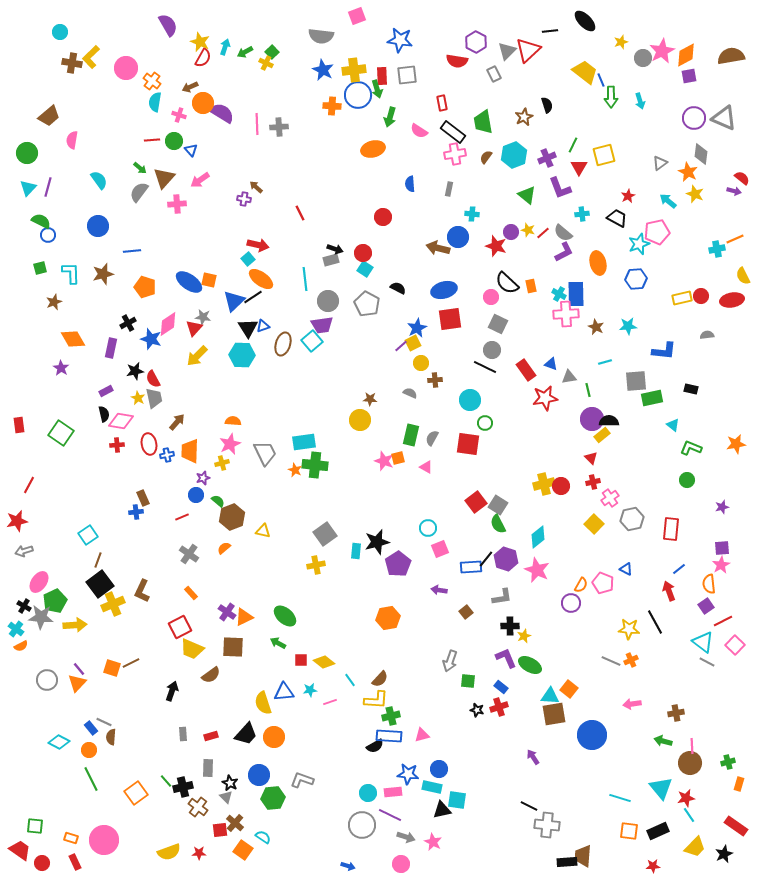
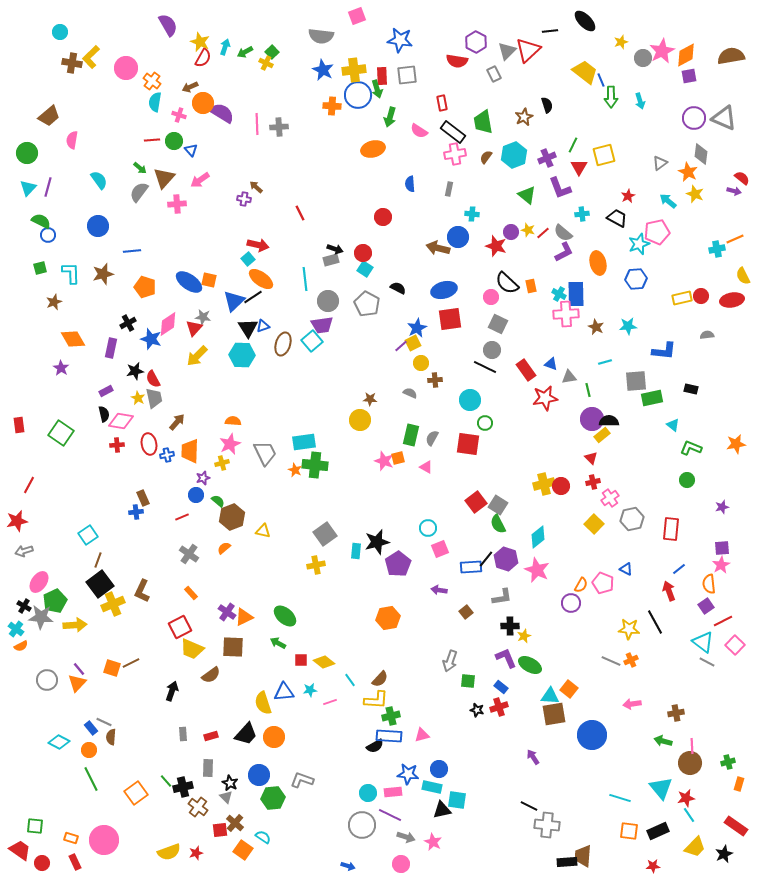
red star at (199, 853): moved 3 px left; rotated 16 degrees counterclockwise
